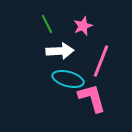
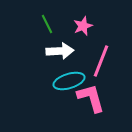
cyan ellipse: moved 1 px right, 2 px down; rotated 32 degrees counterclockwise
pink L-shape: moved 1 px left
